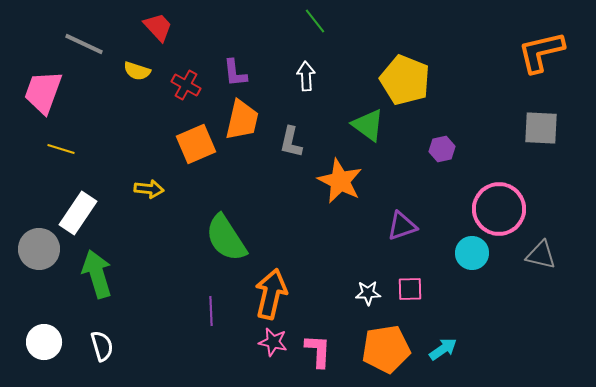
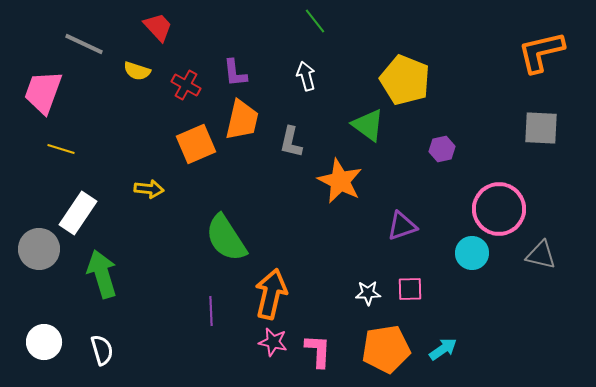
white arrow: rotated 12 degrees counterclockwise
green arrow: moved 5 px right
white semicircle: moved 4 px down
